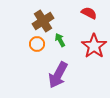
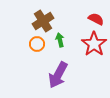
red semicircle: moved 7 px right, 6 px down
green arrow: rotated 16 degrees clockwise
red star: moved 2 px up
